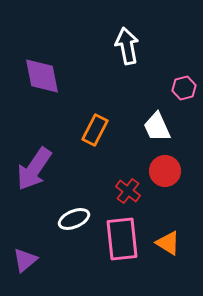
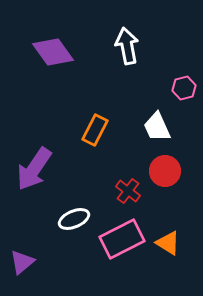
purple diamond: moved 11 px right, 24 px up; rotated 24 degrees counterclockwise
pink rectangle: rotated 69 degrees clockwise
purple triangle: moved 3 px left, 2 px down
